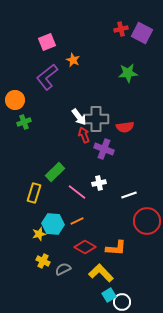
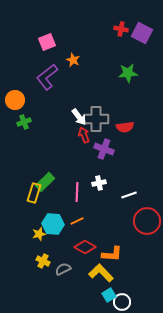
red cross: rotated 24 degrees clockwise
green rectangle: moved 10 px left, 10 px down
pink line: rotated 54 degrees clockwise
orange L-shape: moved 4 px left, 6 px down
